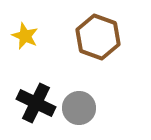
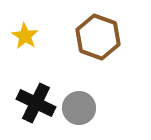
yellow star: rotated 8 degrees clockwise
